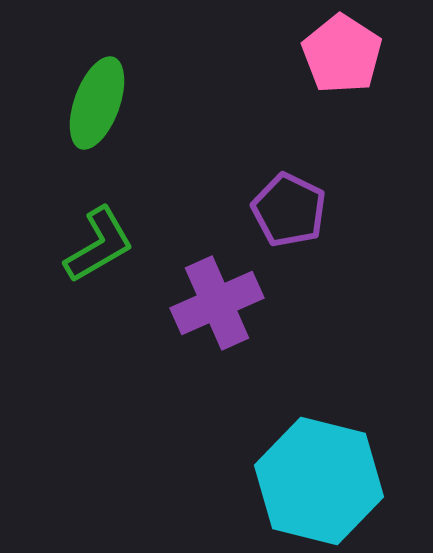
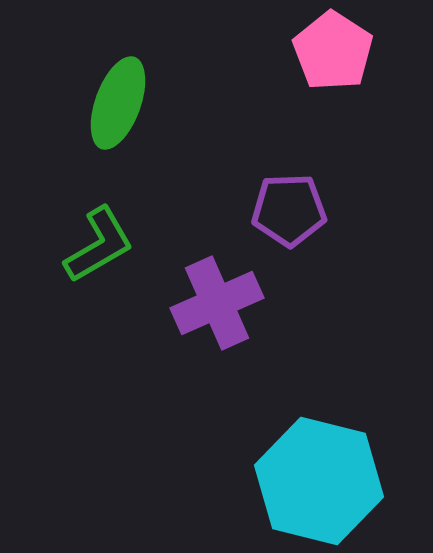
pink pentagon: moved 9 px left, 3 px up
green ellipse: moved 21 px right
purple pentagon: rotated 28 degrees counterclockwise
